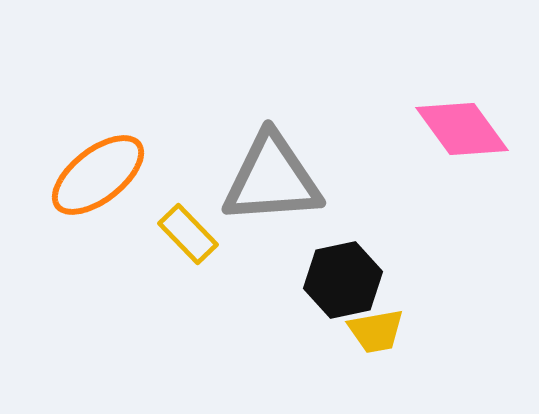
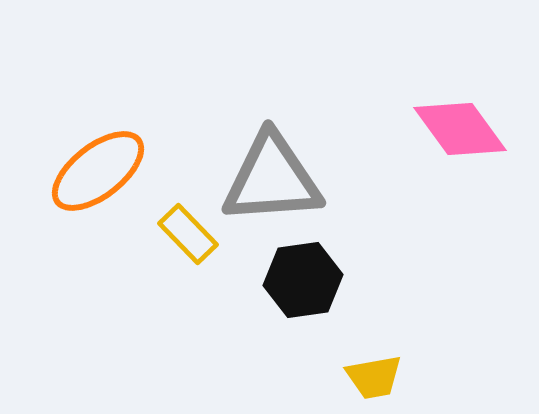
pink diamond: moved 2 px left
orange ellipse: moved 4 px up
black hexagon: moved 40 px left; rotated 4 degrees clockwise
yellow trapezoid: moved 2 px left, 46 px down
